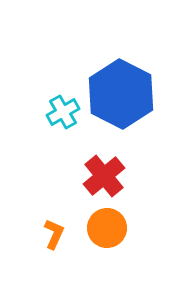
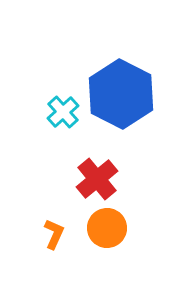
cyan cross: rotated 12 degrees counterclockwise
red cross: moved 7 px left, 3 px down
